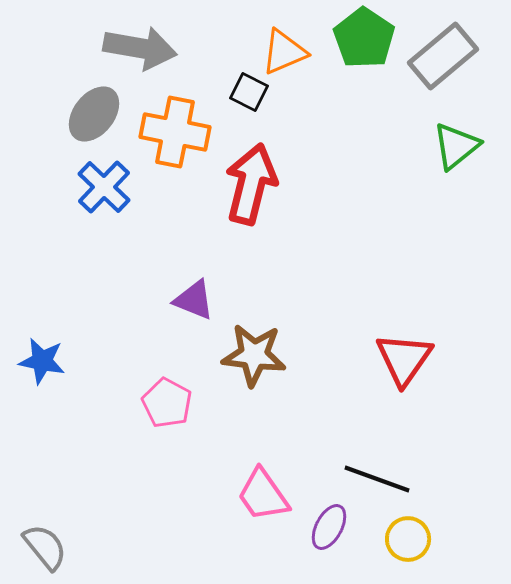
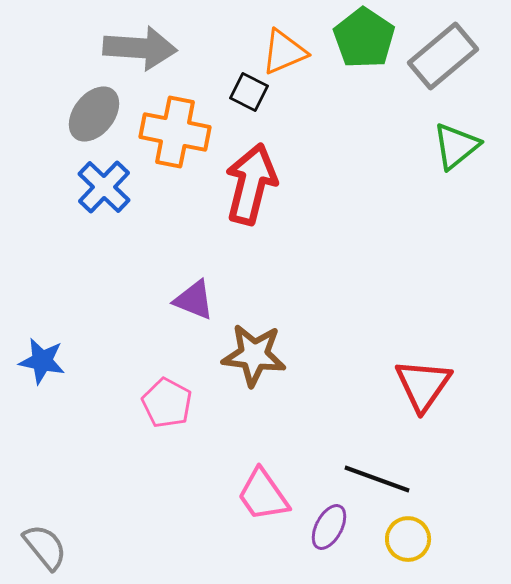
gray arrow: rotated 6 degrees counterclockwise
red triangle: moved 19 px right, 26 px down
